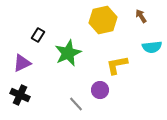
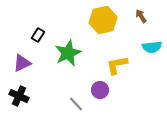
black cross: moved 1 px left, 1 px down
